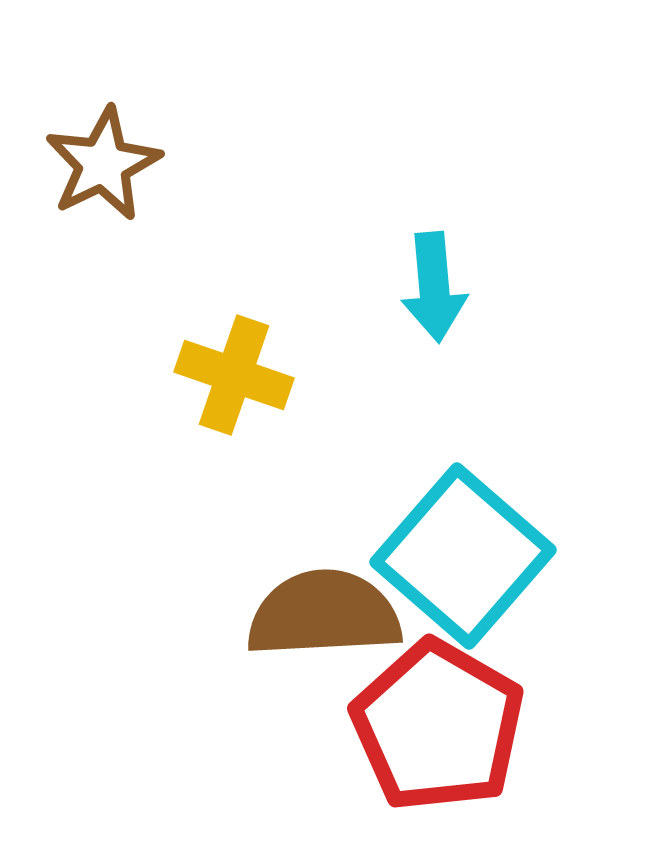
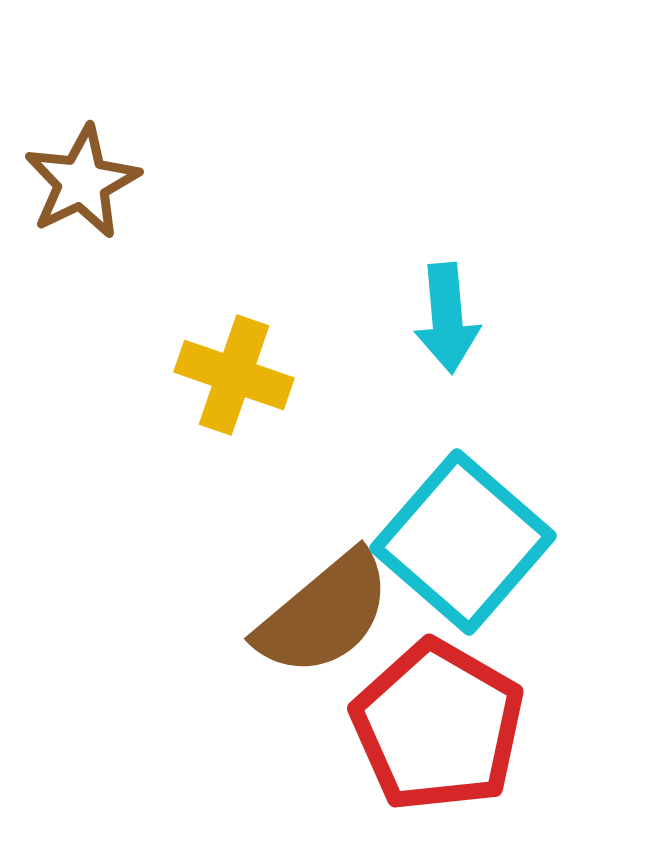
brown star: moved 21 px left, 18 px down
cyan arrow: moved 13 px right, 31 px down
cyan square: moved 14 px up
brown semicircle: rotated 143 degrees clockwise
